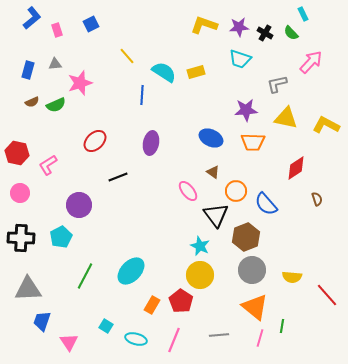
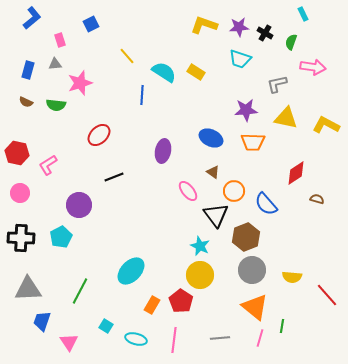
pink rectangle at (57, 30): moved 3 px right, 10 px down
green semicircle at (291, 33): moved 9 px down; rotated 63 degrees clockwise
pink arrow at (311, 62): moved 2 px right, 5 px down; rotated 55 degrees clockwise
yellow rectangle at (196, 72): rotated 48 degrees clockwise
brown semicircle at (32, 102): moved 6 px left; rotated 48 degrees clockwise
green semicircle at (56, 105): rotated 30 degrees clockwise
red ellipse at (95, 141): moved 4 px right, 6 px up
purple ellipse at (151, 143): moved 12 px right, 8 px down
red diamond at (296, 168): moved 5 px down
black line at (118, 177): moved 4 px left
orange circle at (236, 191): moved 2 px left
brown semicircle at (317, 199): rotated 56 degrees counterclockwise
green line at (85, 276): moved 5 px left, 15 px down
gray line at (219, 335): moved 1 px right, 3 px down
pink line at (174, 340): rotated 15 degrees counterclockwise
